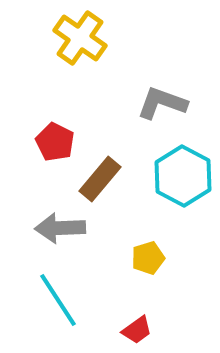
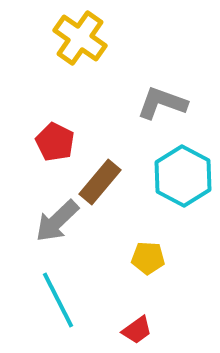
brown rectangle: moved 3 px down
gray arrow: moved 3 px left, 7 px up; rotated 42 degrees counterclockwise
yellow pentagon: rotated 20 degrees clockwise
cyan line: rotated 6 degrees clockwise
